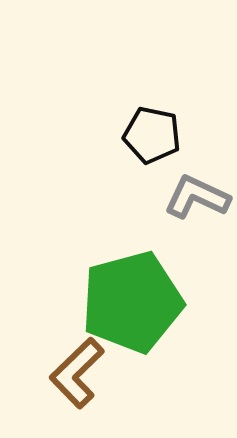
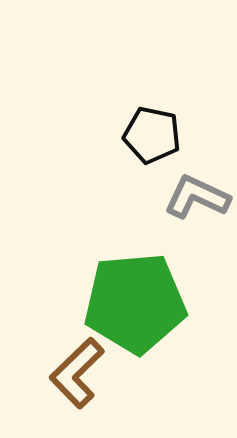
green pentagon: moved 3 px right, 1 px down; rotated 10 degrees clockwise
